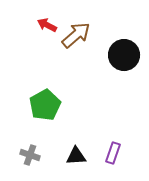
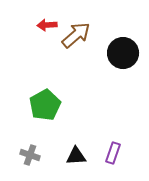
red arrow: rotated 30 degrees counterclockwise
black circle: moved 1 px left, 2 px up
